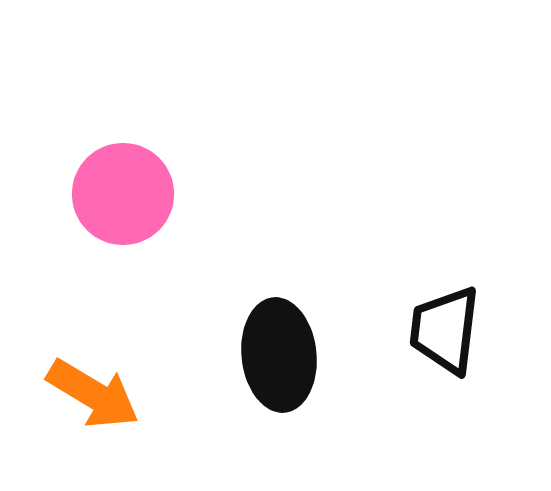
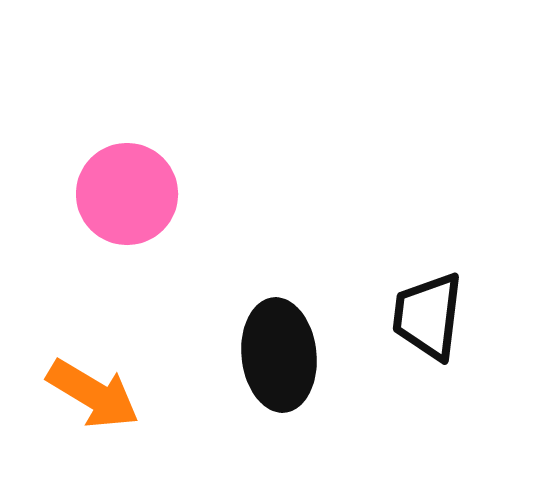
pink circle: moved 4 px right
black trapezoid: moved 17 px left, 14 px up
